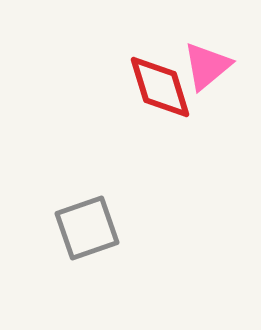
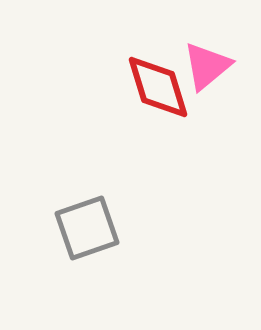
red diamond: moved 2 px left
